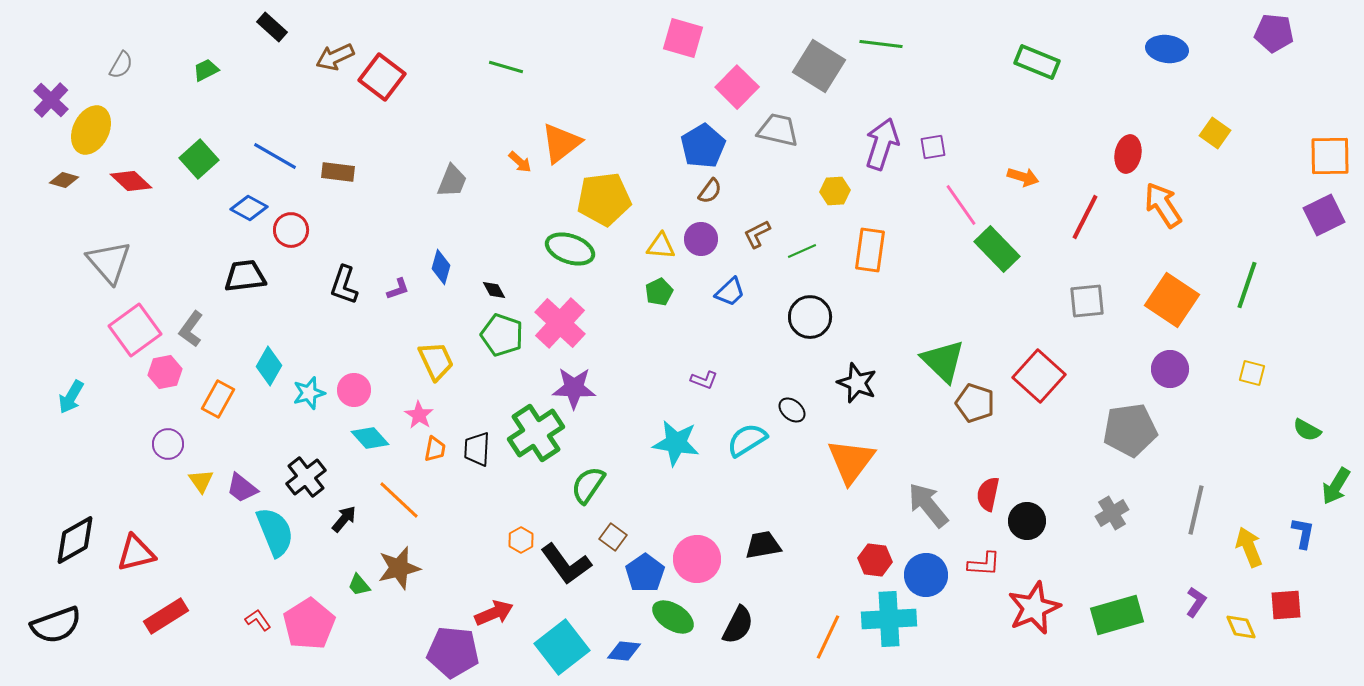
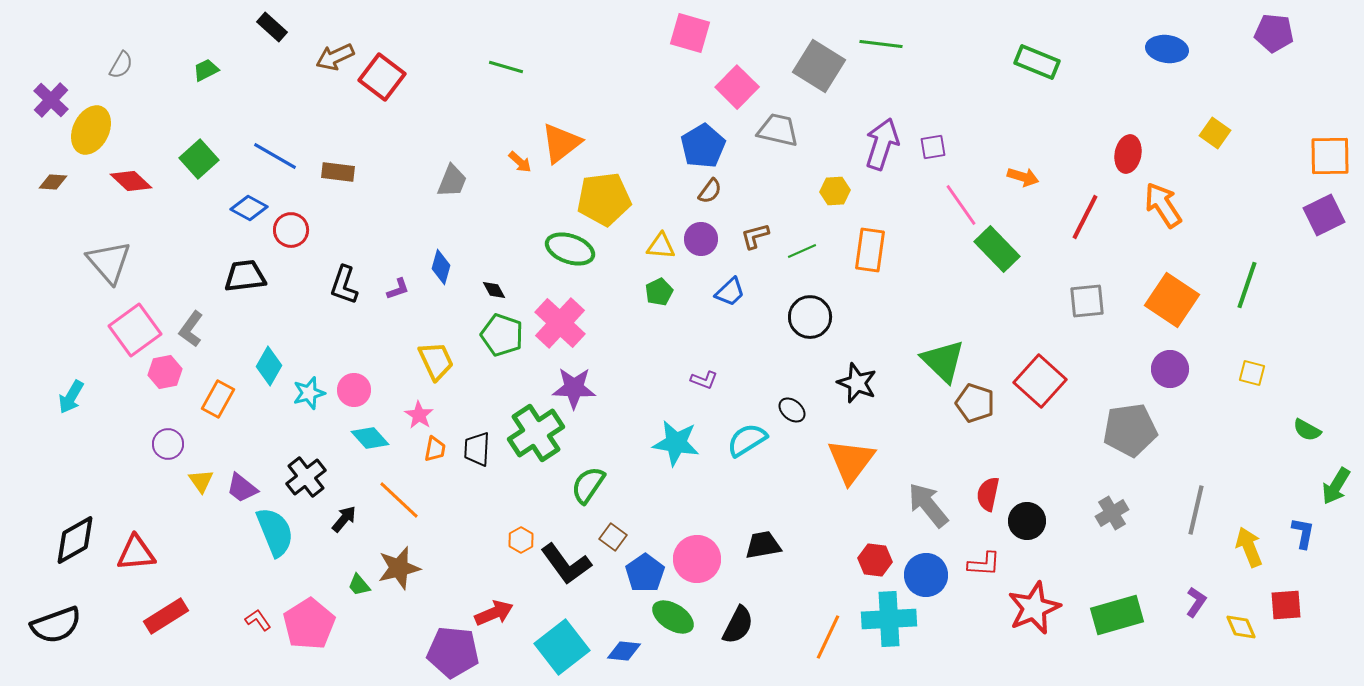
pink square at (683, 38): moved 7 px right, 5 px up
brown diamond at (64, 180): moved 11 px left, 2 px down; rotated 12 degrees counterclockwise
brown L-shape at (757, 234): moved 2 px left, 2 px down; rotated 12 degrees clockwise
red square at (1039, 376): moved 1 px right, 5 px down
red triangle at (136, 553): rotated 9 degrees clockwise
